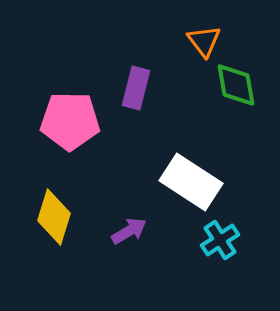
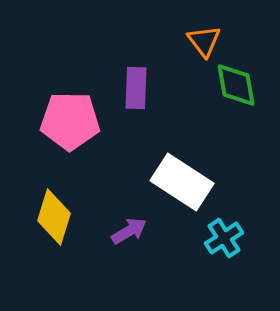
purple rectangle: rotated 12 degrees counterclockwise
white rectangle: moved 9 px left
cyan cross: moved 4 px right, 2 px up
